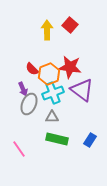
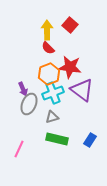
red semicircle: moved 16 px right, 21 px up
gray triangle: rotated 16 degrees counterclockwise
pink line: rotated 60 degrees clockwise
